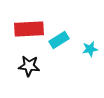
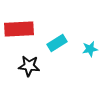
red rectangle: moved 10 px left
cyan rectangle: moved 2 px left, 3 px down
